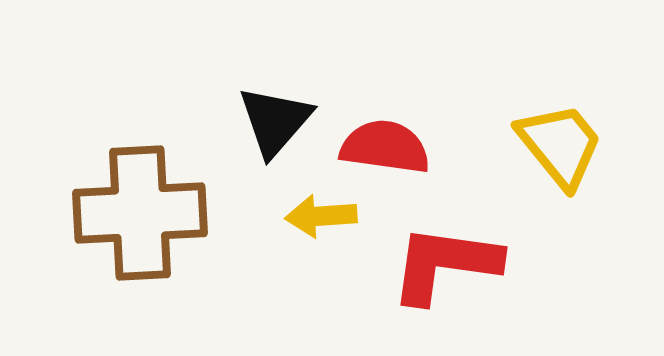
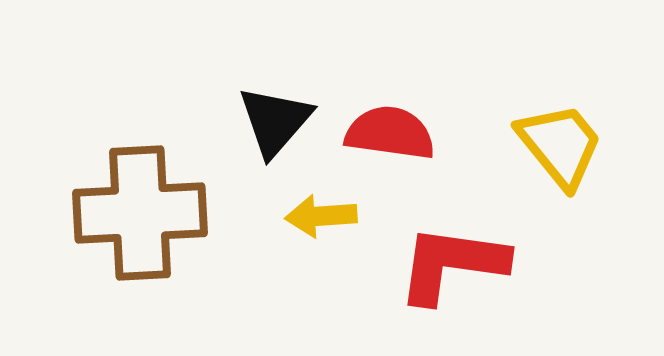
red semicircle: moved 5 px right, 14 px up
red L-shape: moved 7 px right
